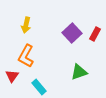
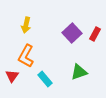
cyan rectangle: moved 6 px right, 8 px up
